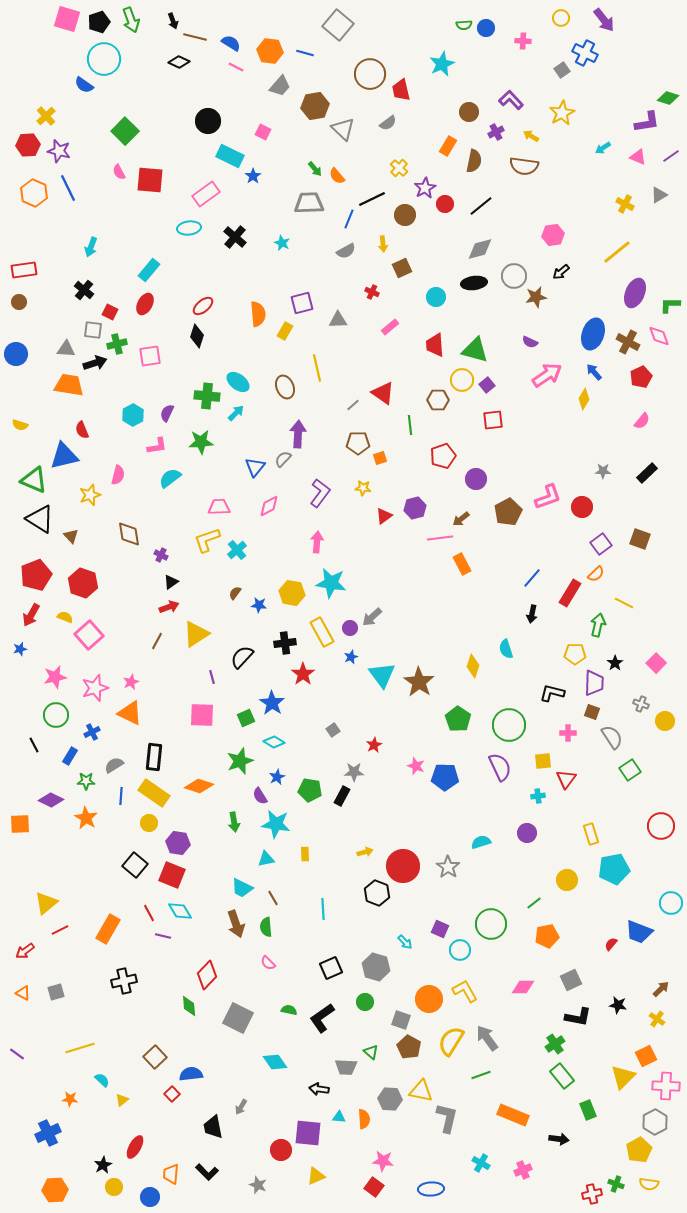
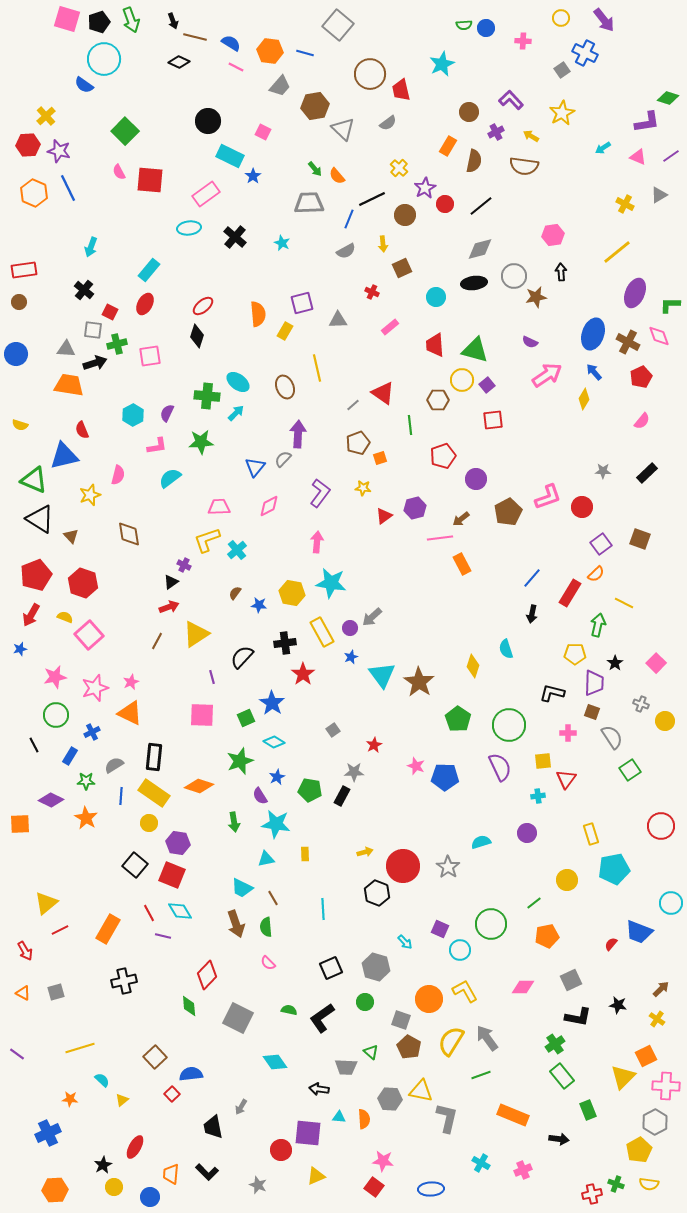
black arrow at (561, 272): rotated 126 degrees clockwise
brown pentagon at (358, 443): rotated 20 degrees counterclockwise
purple cross at (161, 555): moved 23 px right, 10 px down
red arrow at (25, 951): rotated 84 degrees counterclockwise
